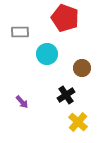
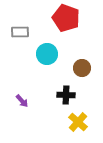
red pentagon: moved 1 px right
black cross: rotated 36 degrees clockwise
purple arrow: moved 1 px up
